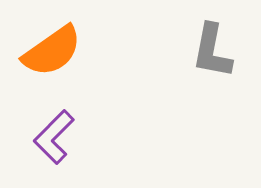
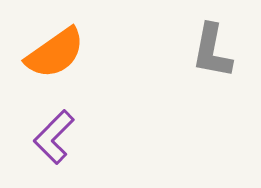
orange semicircle: moved 3 px right, 2 px down
